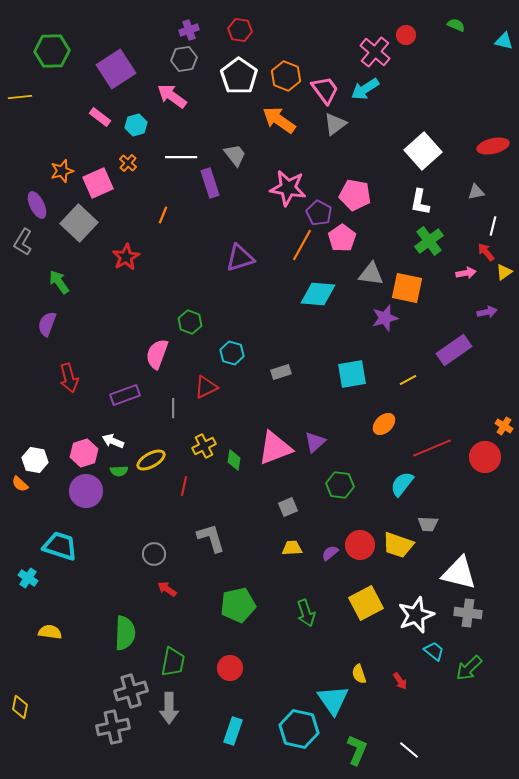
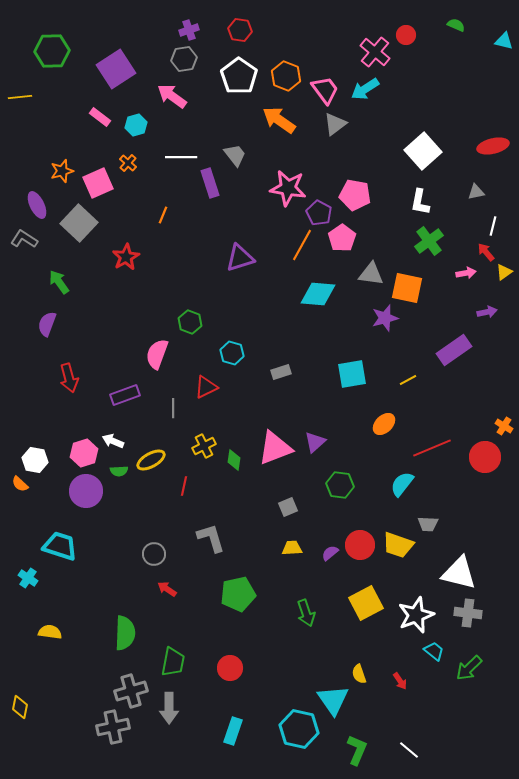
gray L-shape at (23, 242): moved 1 px right, 3 px up; rotated 92 degrees clockwise
green pentagon at (238, 605): moved 11 px up
